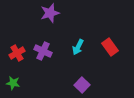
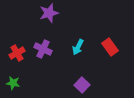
purple star: moved 1 px left
purple cross: moved 2 px up
